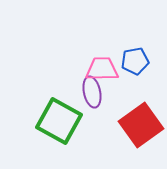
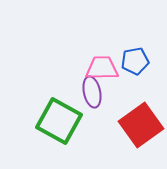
pink trapezoid: moved 1 px up
